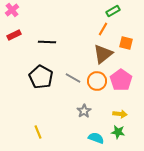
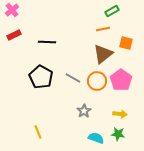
green rectangle: moved 1 px left
orange line: rotated 48 degrees clockwise
green star: moved 2 px down
